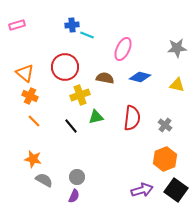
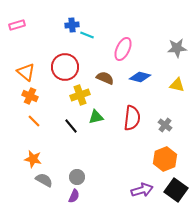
orange triangle: moved 1 px right, 1 px up
brown semicircle: rotated 12 degrees clockwise
